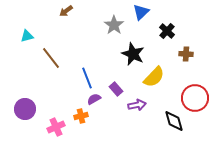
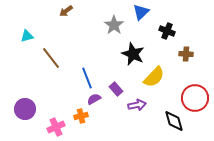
black cross: rotated 21 degrees counterclockwise
